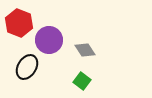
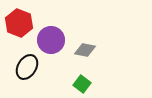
purple circle: moved 2 px right
gray diamond: rotated 45 degrees counterclockwise
green square: moved 3 px down
